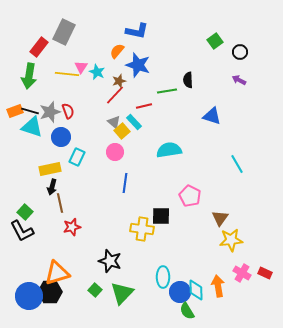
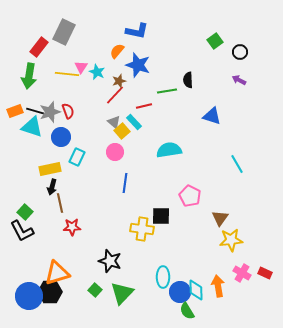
black line at (30, 111): moved 5 px right
red star at (72, 227): rotated 12 degrees clockwise
